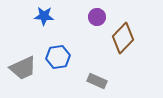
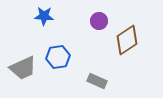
purple circle: moved 2 px right, 4 px down
brown diamond: moved 4 px right, 2 px down; rotated 12 degrees clockwise
